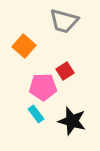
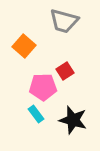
black star: moved 1 px right, 1 px up
